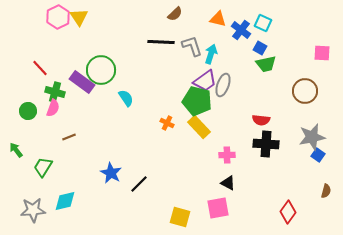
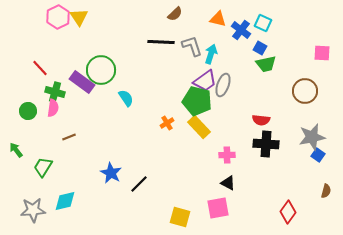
pink semicircle at (53, 108): rotated 12 degrees counterclockwise
orange cross at (167, 123): rotated 32 degrees clockwise
